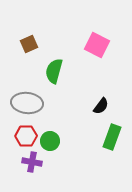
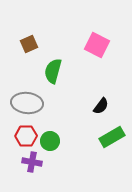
green semicircle: moved 1 px left
green rectangle: rotated 40 degrees clockwise
